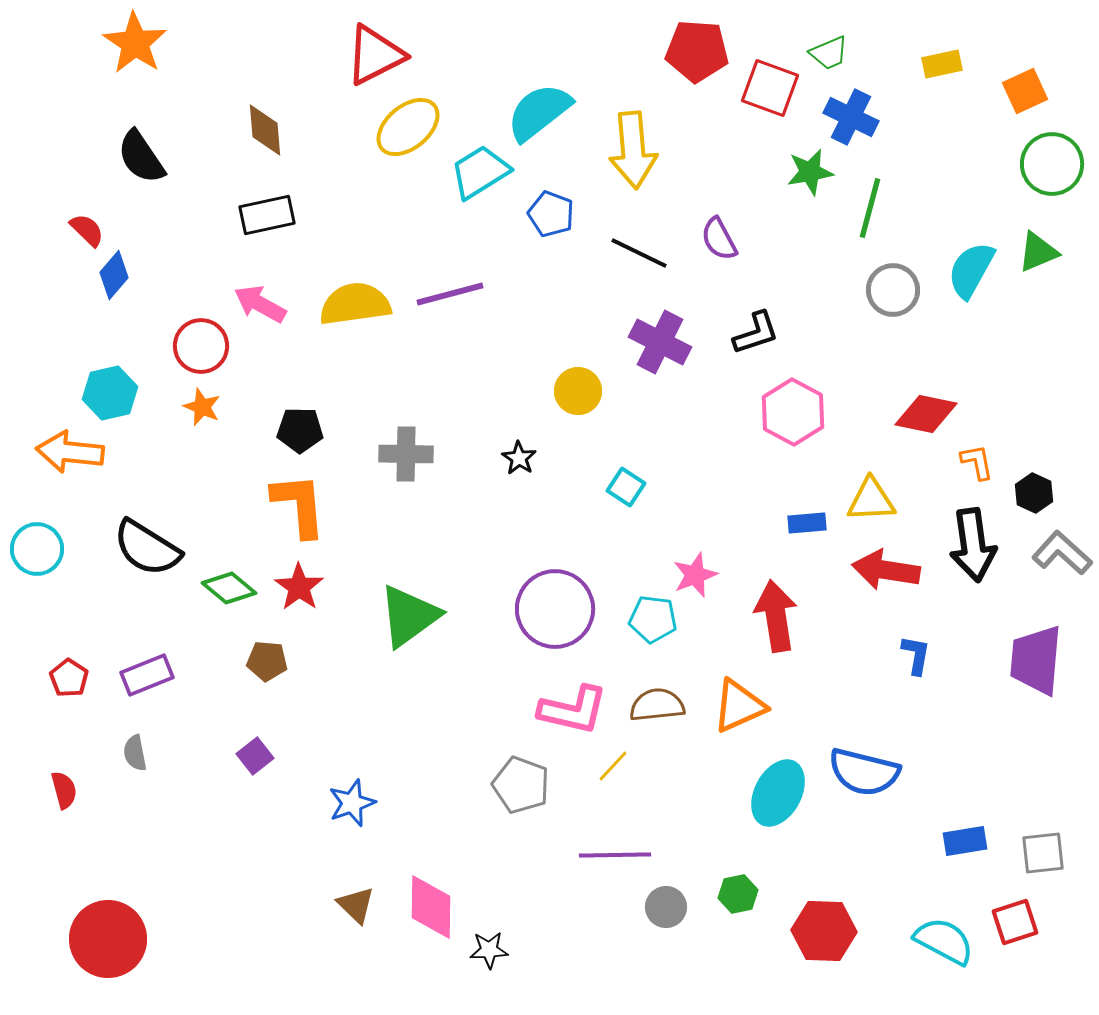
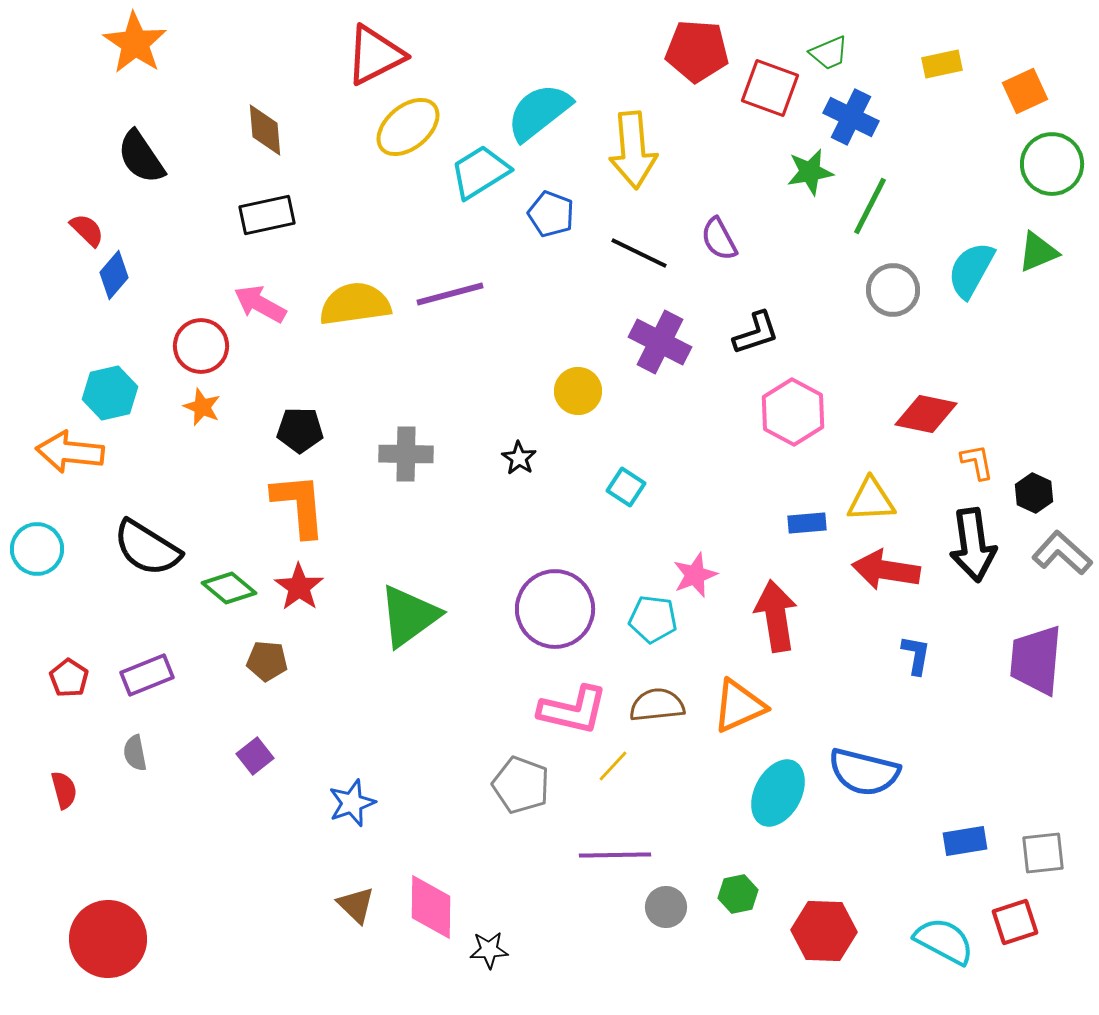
green line at (870, 208): moved 2 px up; rotated 12 degrees clockwise
